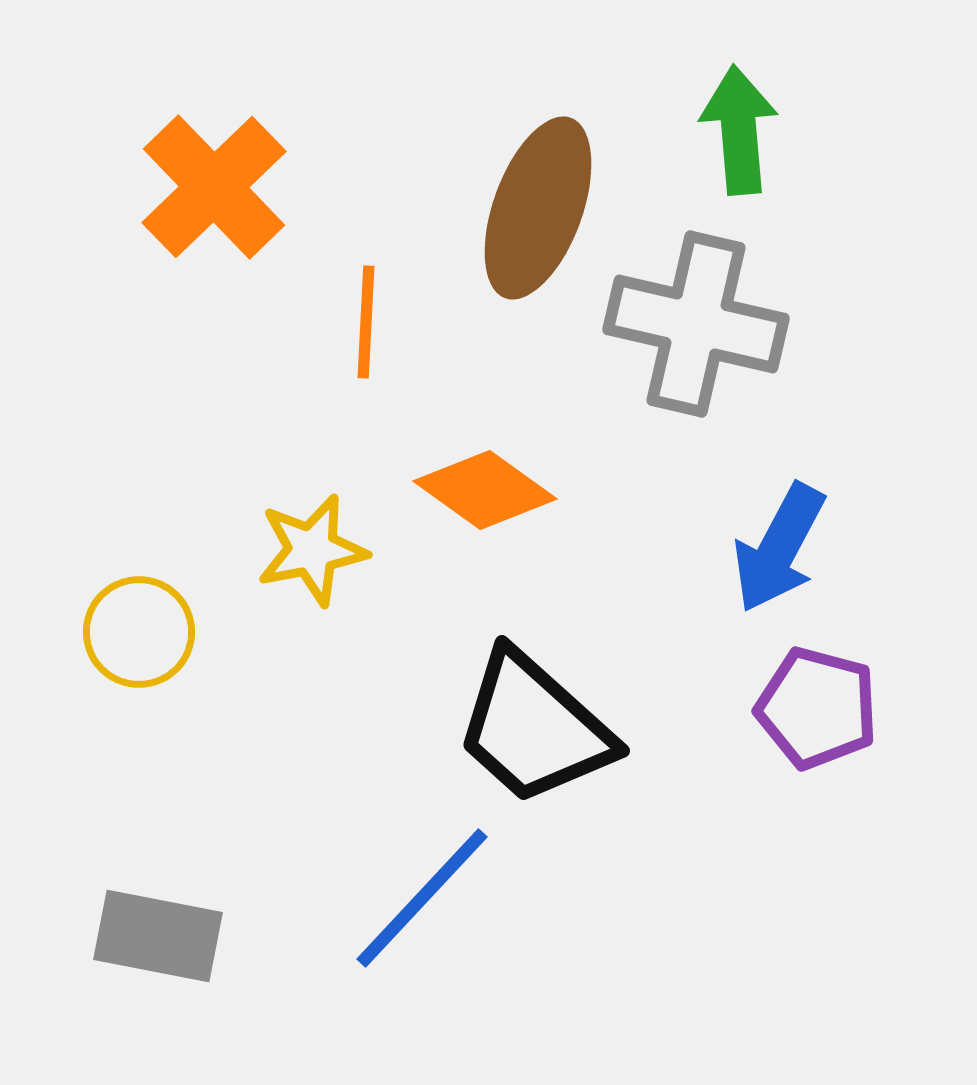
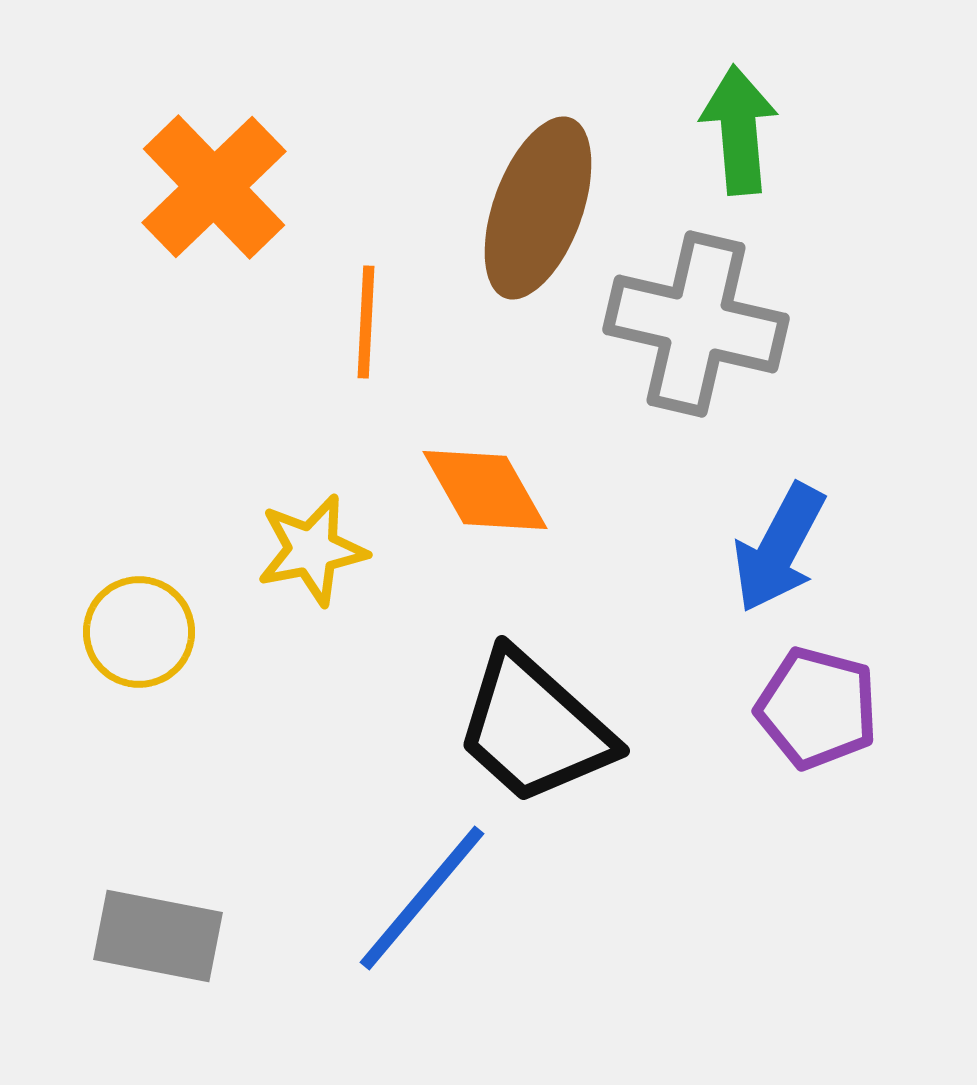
orange diamond: rotated 25 degrees clockwise
blue line: rotated 3 degrees counterclockwise
